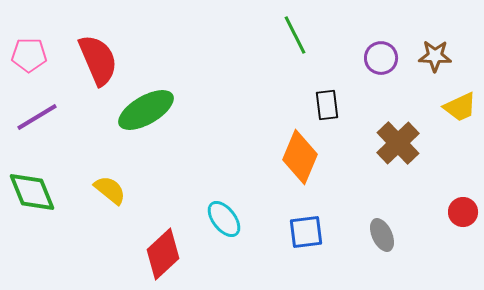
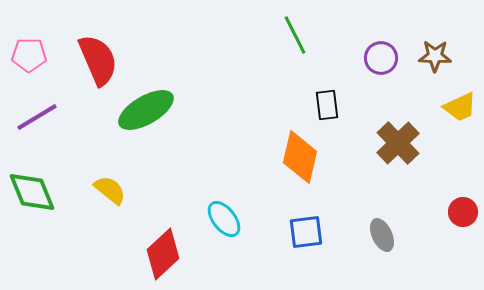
orange diamond: rotated 10 degrees counterclockwise
